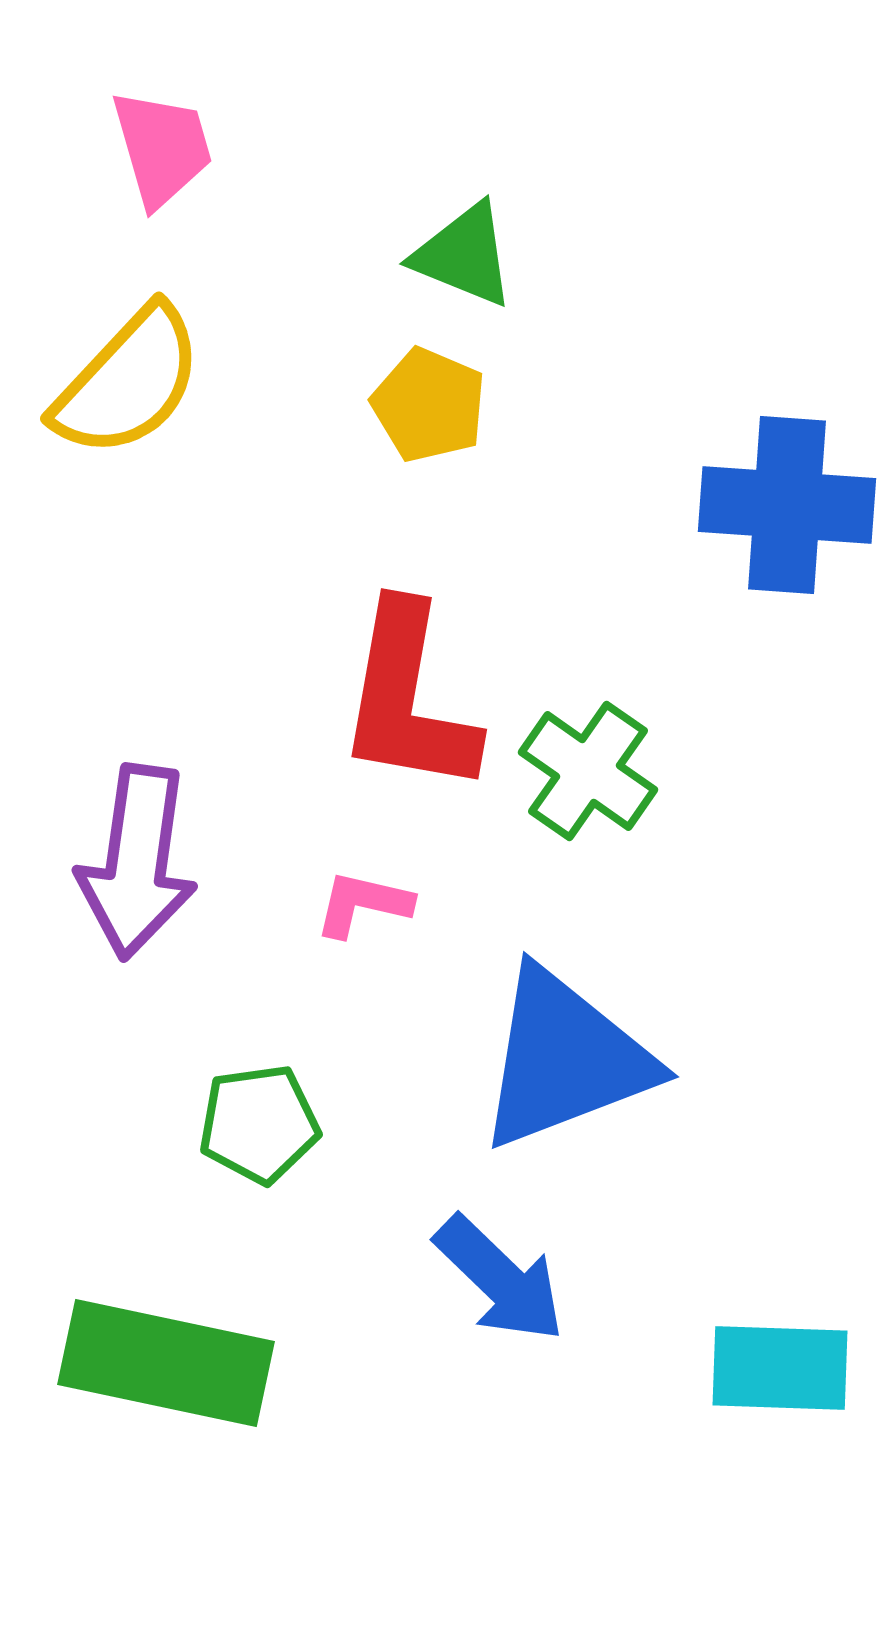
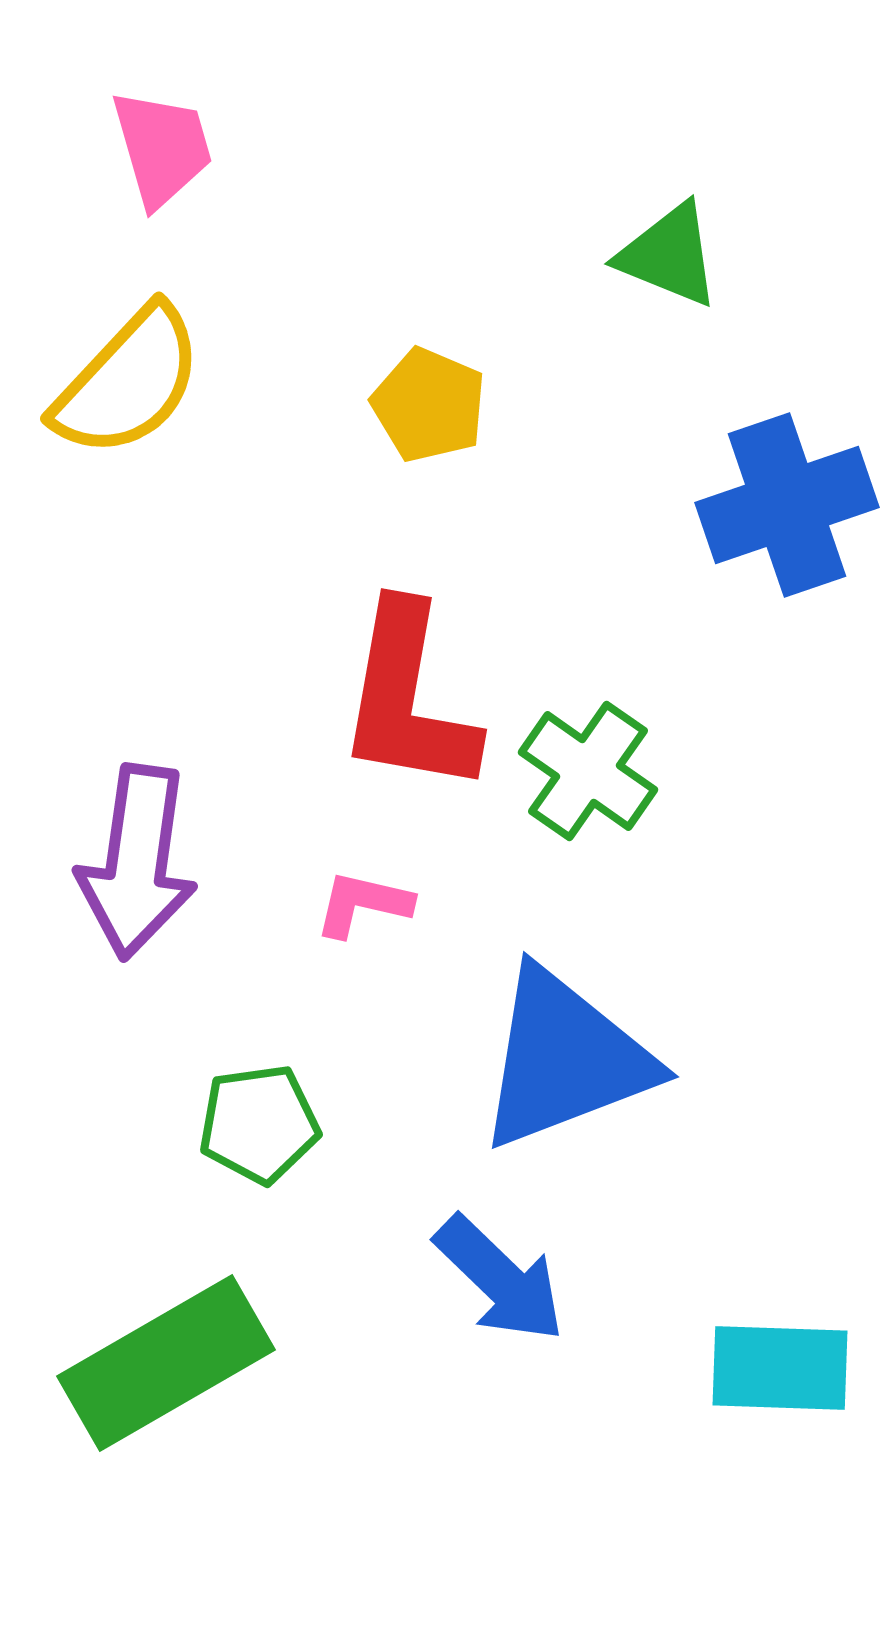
green triangle: moved 205 px right
blue cross: rotated 23 degrees counterclockwise
green rectangle: rotated 42 degrees counterclockwise
